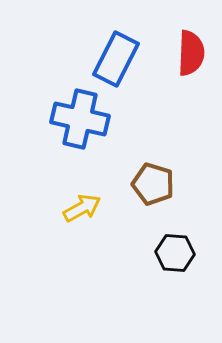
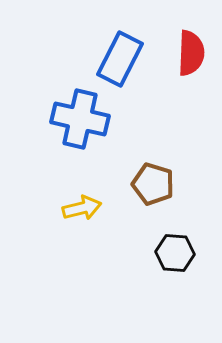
blue rectangle: moved 4 px right
yellow arrow: rotated 15 degrees clockwise
